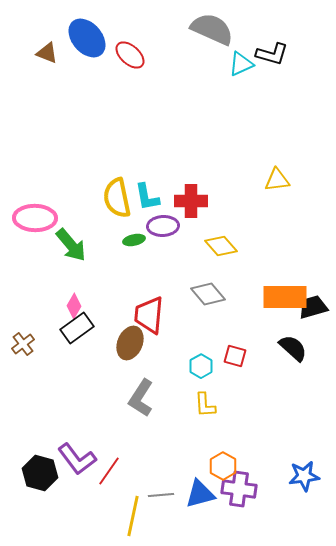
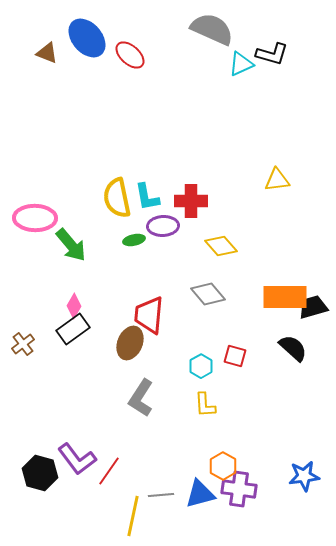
black rectangle: moved 4 px left, 1 px down
